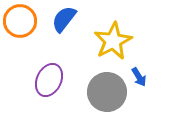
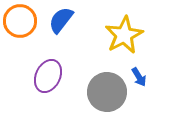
blue semicircle: moved 3 px left, 1 px down
yellow star: moved 11 px right, 6 px up
purple ellipse: moved 1 px left, 4 px up
